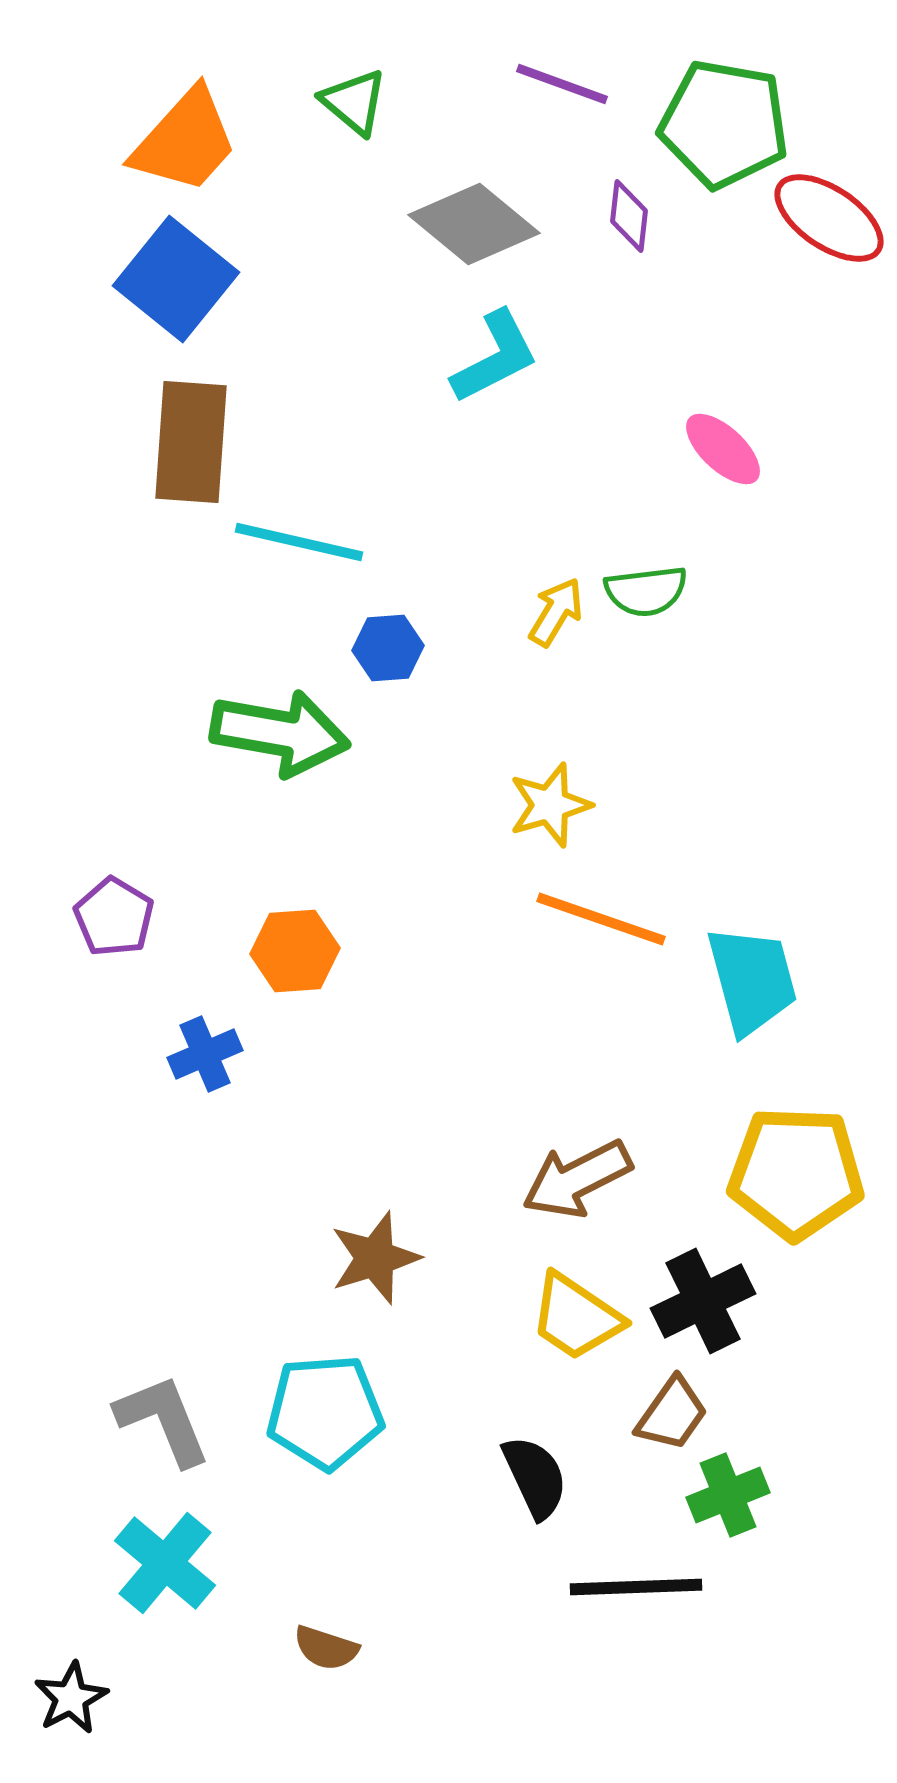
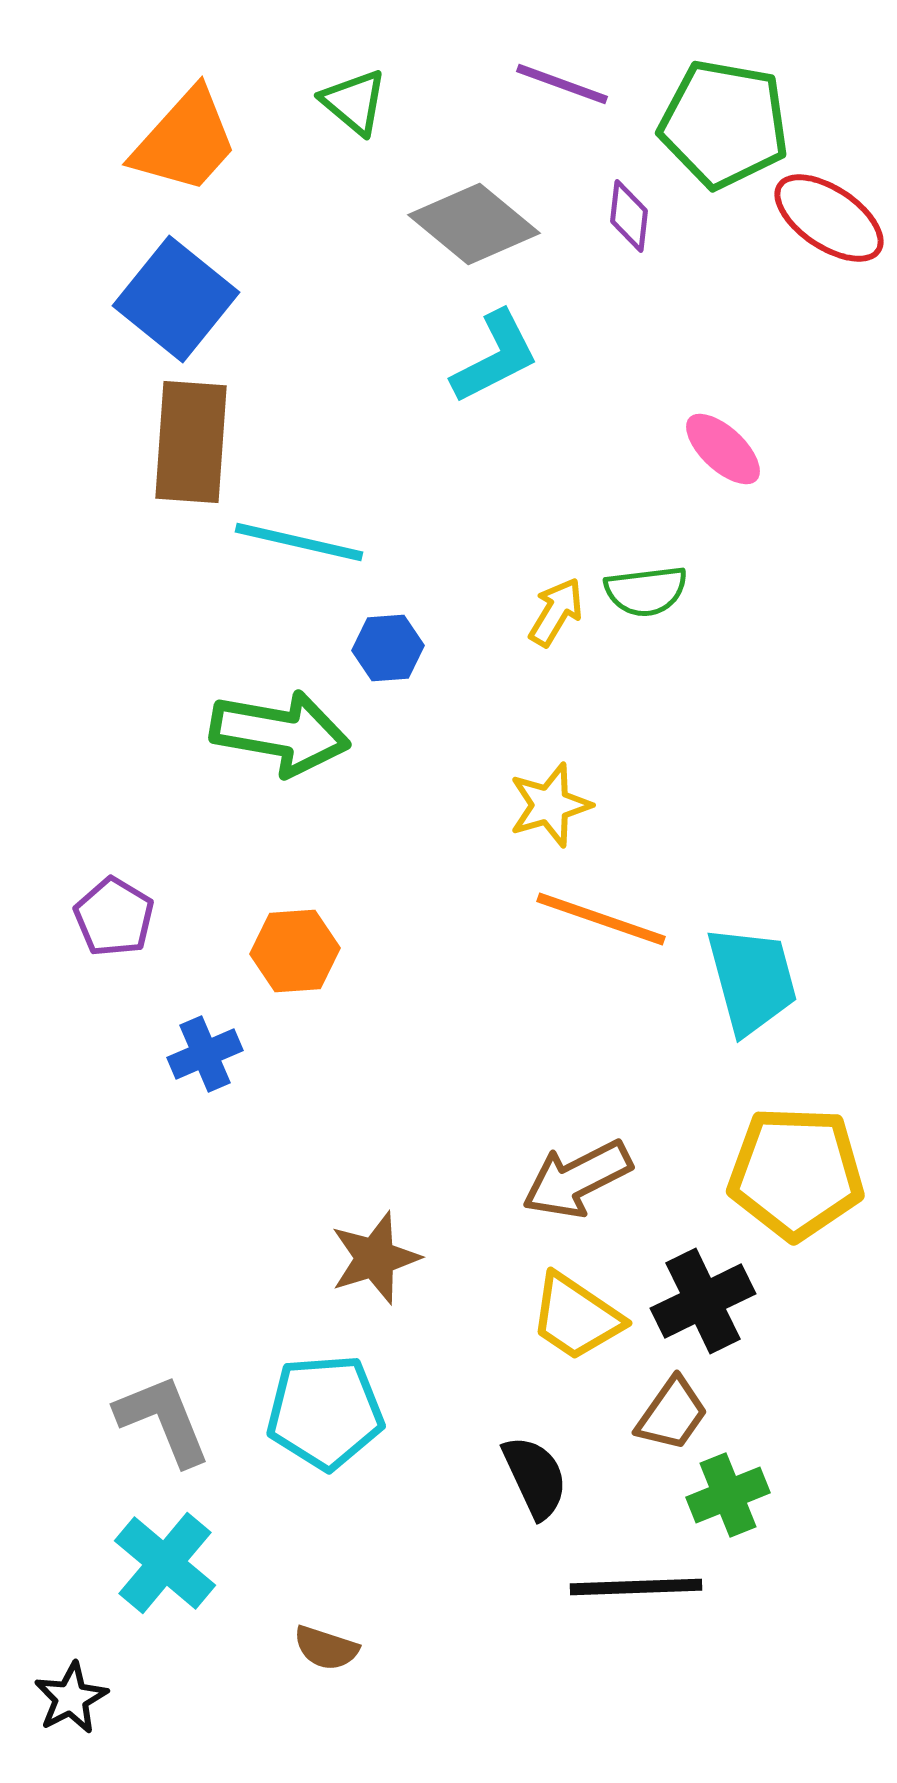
blue square: moved 20 px down
